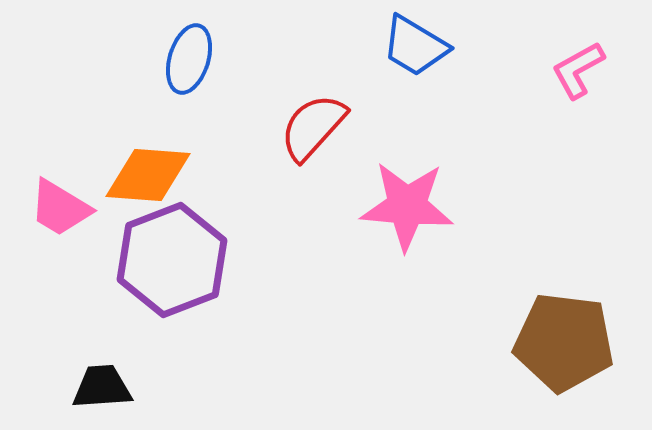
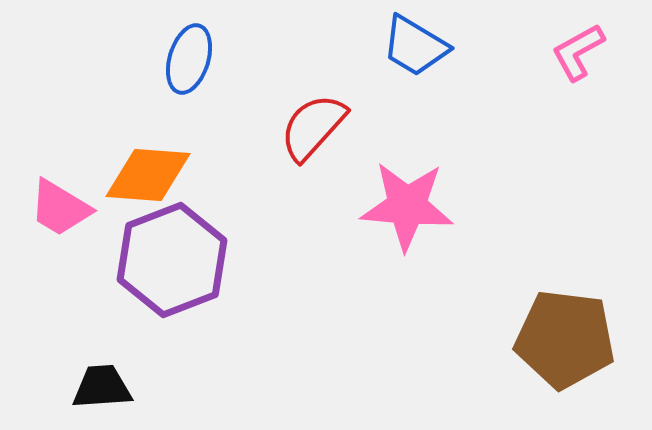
pink L-shape: moved 18 px up
brown pentagon: moved 1 px right, 3 px up
